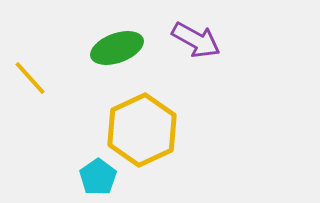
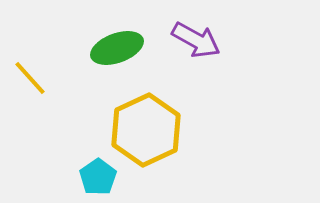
yellow hexagon: moved 4 px right
